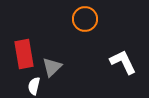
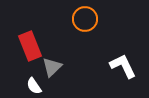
red rectangle: moved 6 px right, 8 px up; rotated 12 degrees counterclockwise
white L-shape: moved 4 px down
white semicircle: rotated 48 degrees counterclockwise
